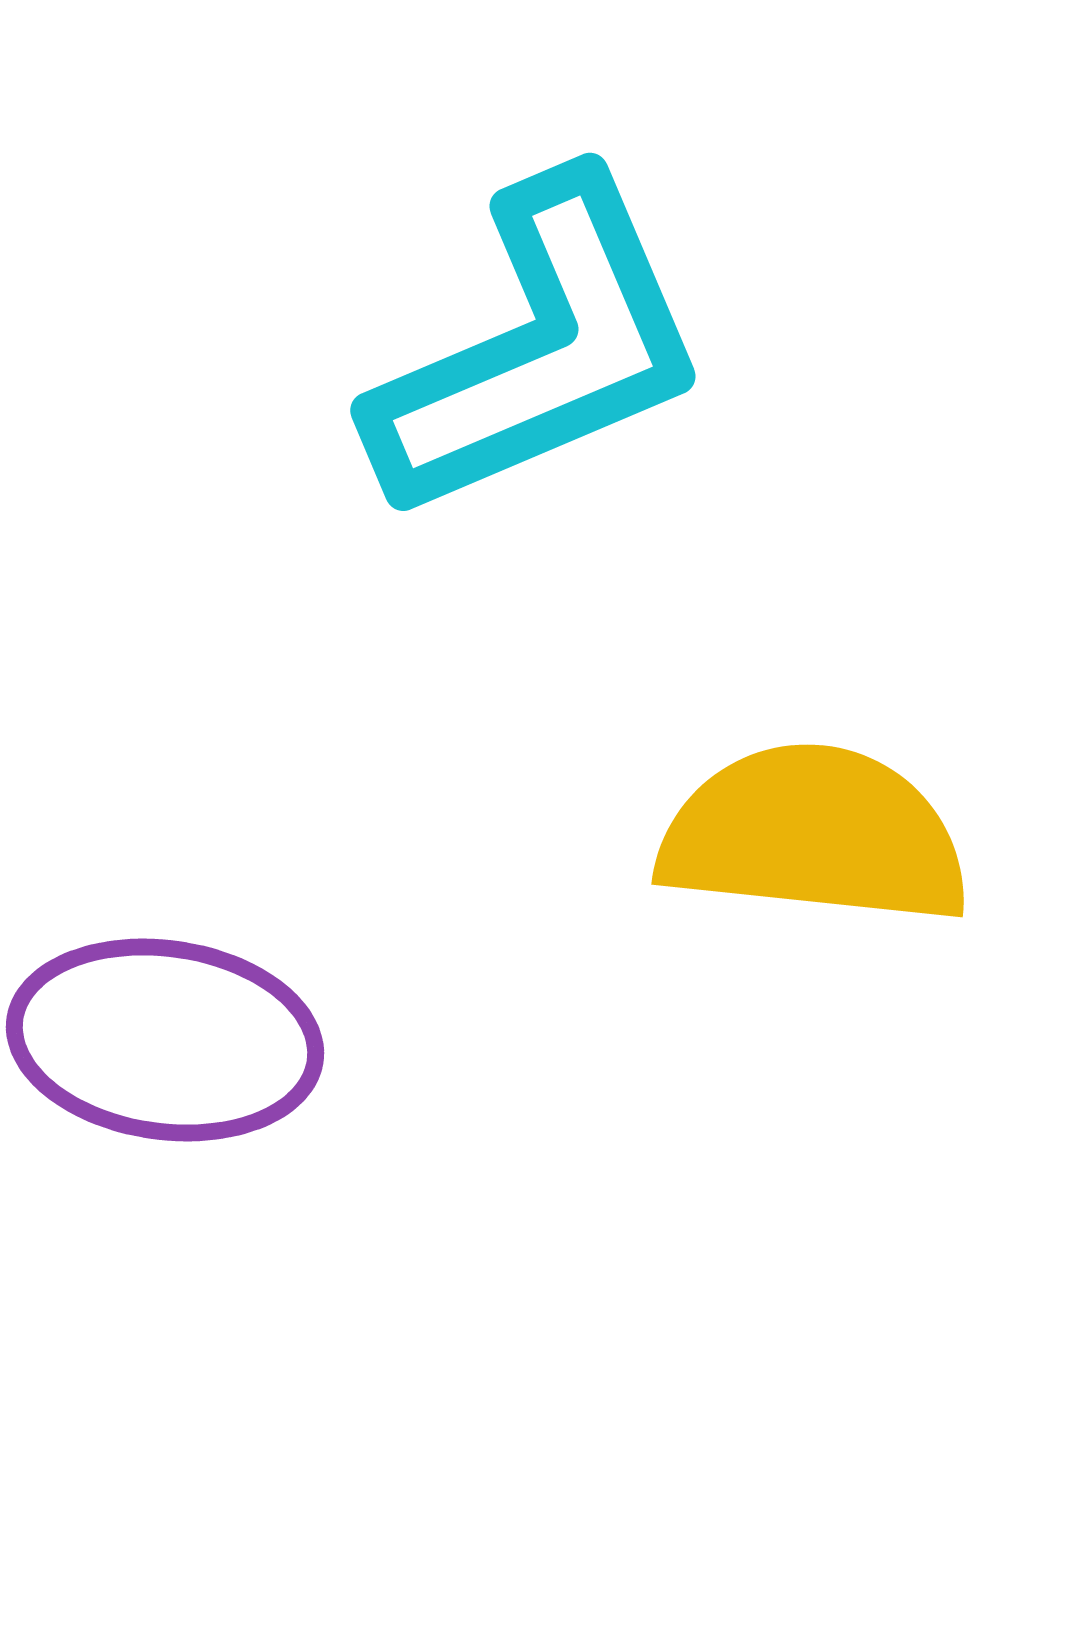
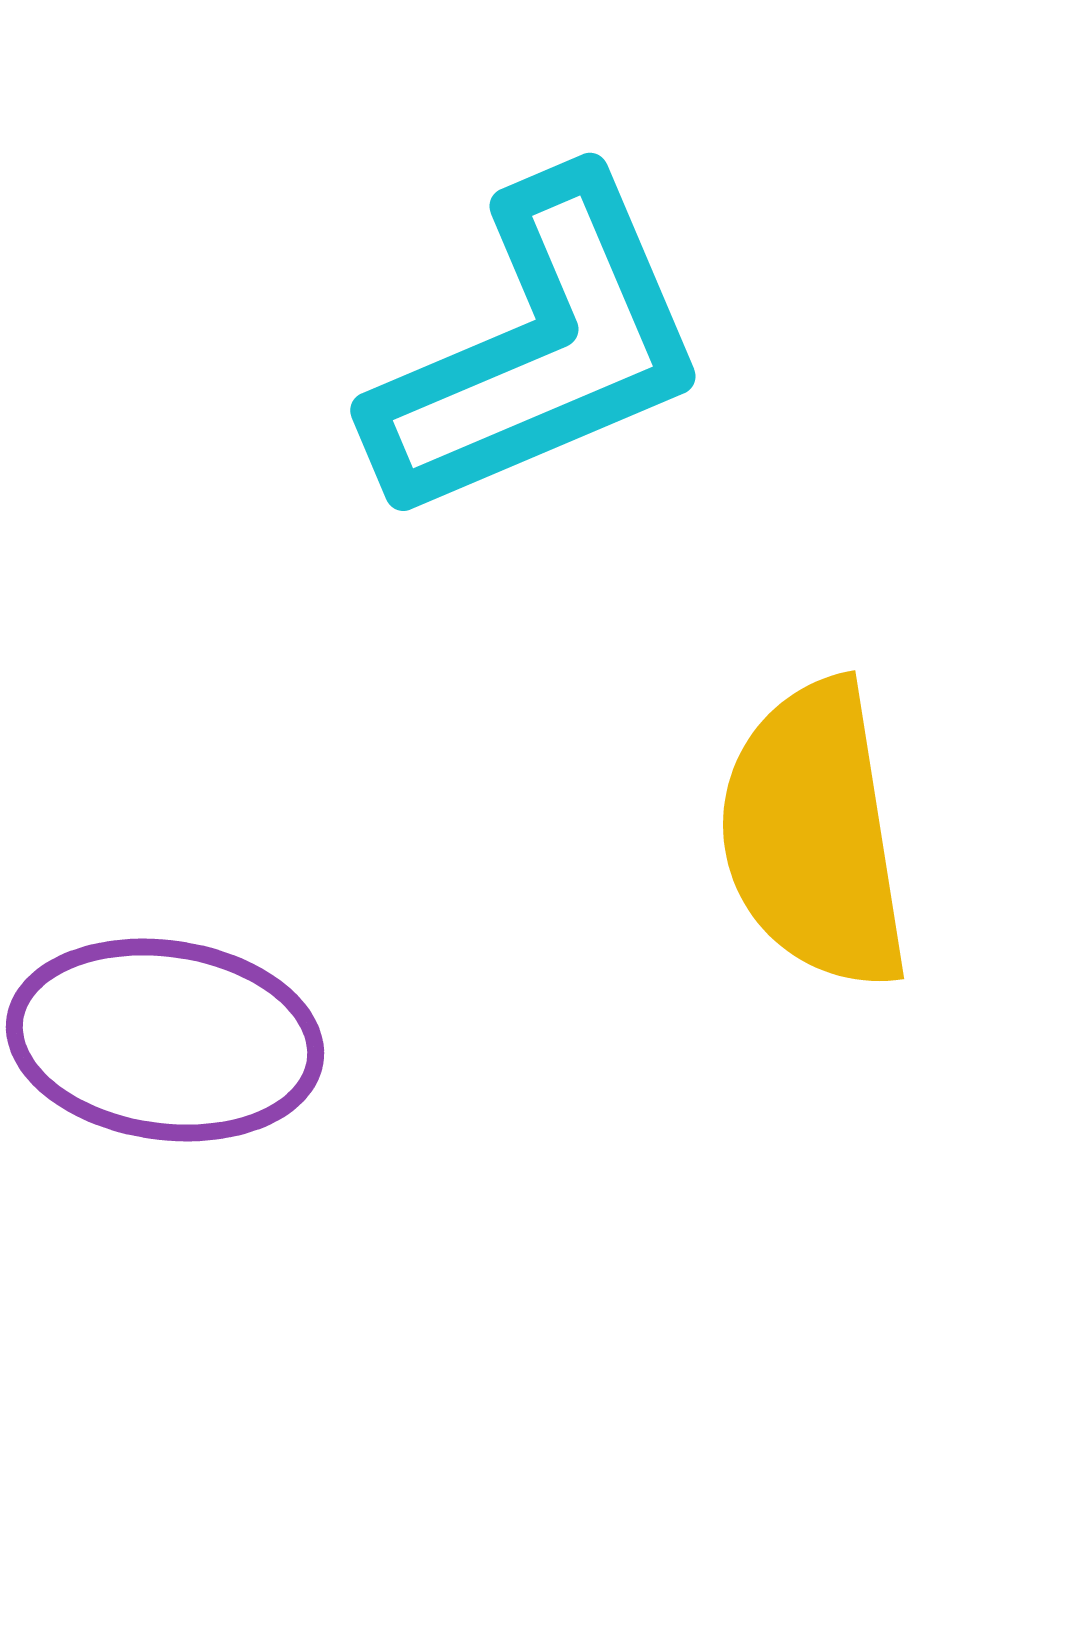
yellow semicircle: rotated 105 degrees counterclockwise
